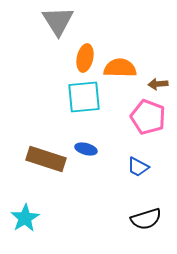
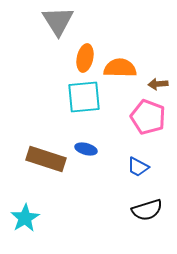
black semicircle: moved 1 px right, 9 px up
